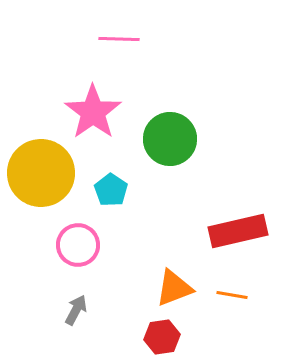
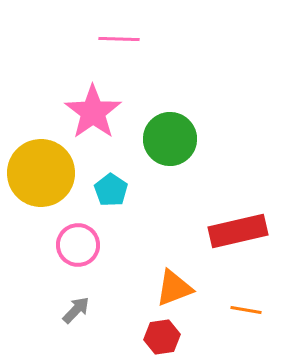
orange line: moved 14 px right, 15 px down
gray arrow: rotated 16 degrees clockwise
